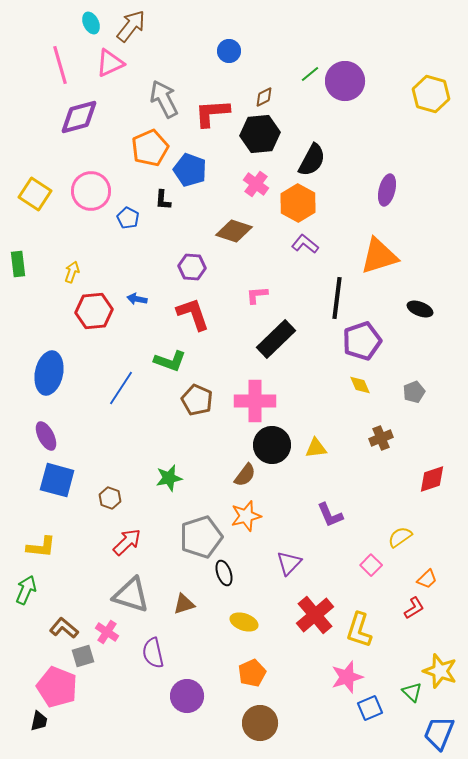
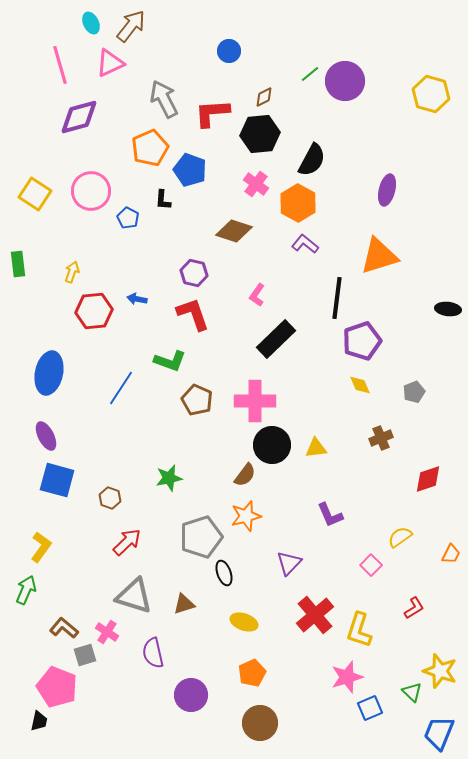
purple hexagon at (192, 267): moved 2 px right, 6 px down; rotated 8 degrees clockwise
pink L-shape at (257, 295): rotated 50 degrees counterclockwise
black ellipse at (420, 309): moved 28 px right; rotated 15 degrees counterclockwise
red diamond at (432, 479): moved 4 px left
yellow L-shape at (41, 547): rotated 60 degrees counterclockwise
orange trapezoid at (427, 579): moved 24 px right, 25 px up; rotated 20 degrees counterclockwise
gray triangle at (131, 595): moved 3 px right, 1 px down
gray square at (83, 656): moved 2 px right, 1 px up
purple circle at (187, 696): moved 4 px right, 1 px up
